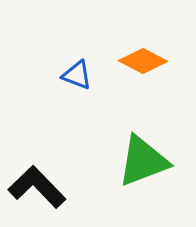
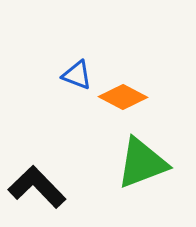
orange diamond: moved 20 px left, 36 px down
green triangle: moved 1 px left, 2 px down
